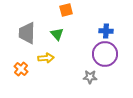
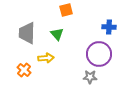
blue cross: moved 3 px right, 4 px up
purple circle: moved 6 px left
orange cross: moved 3 px right, 1 px down
